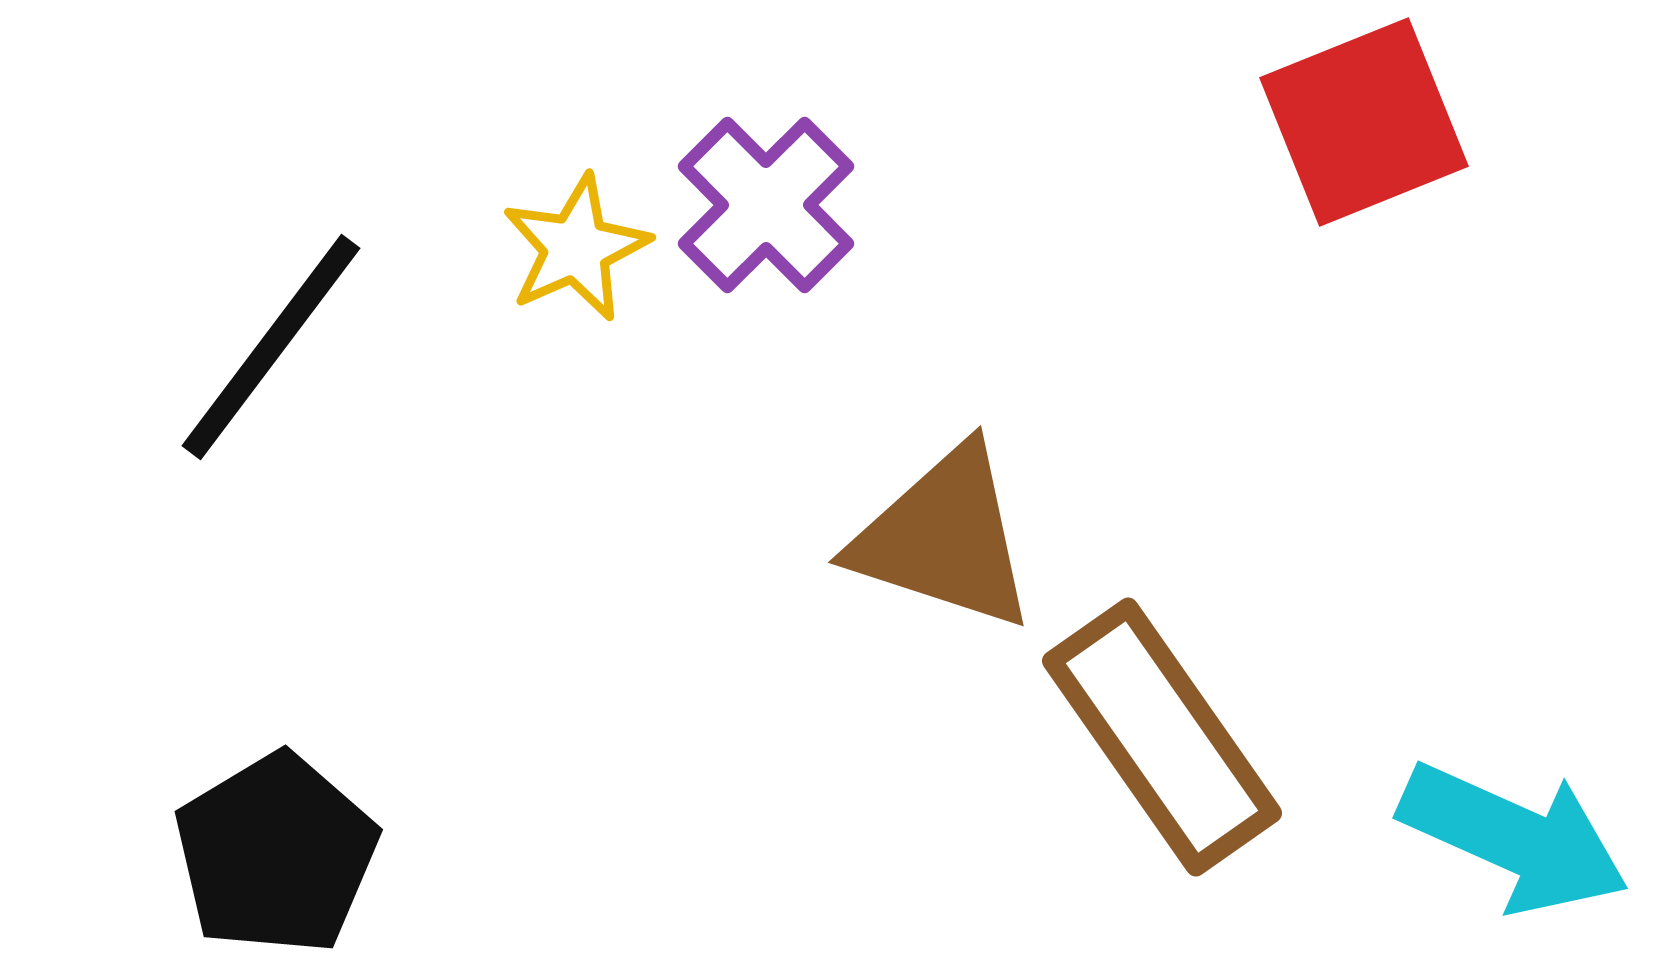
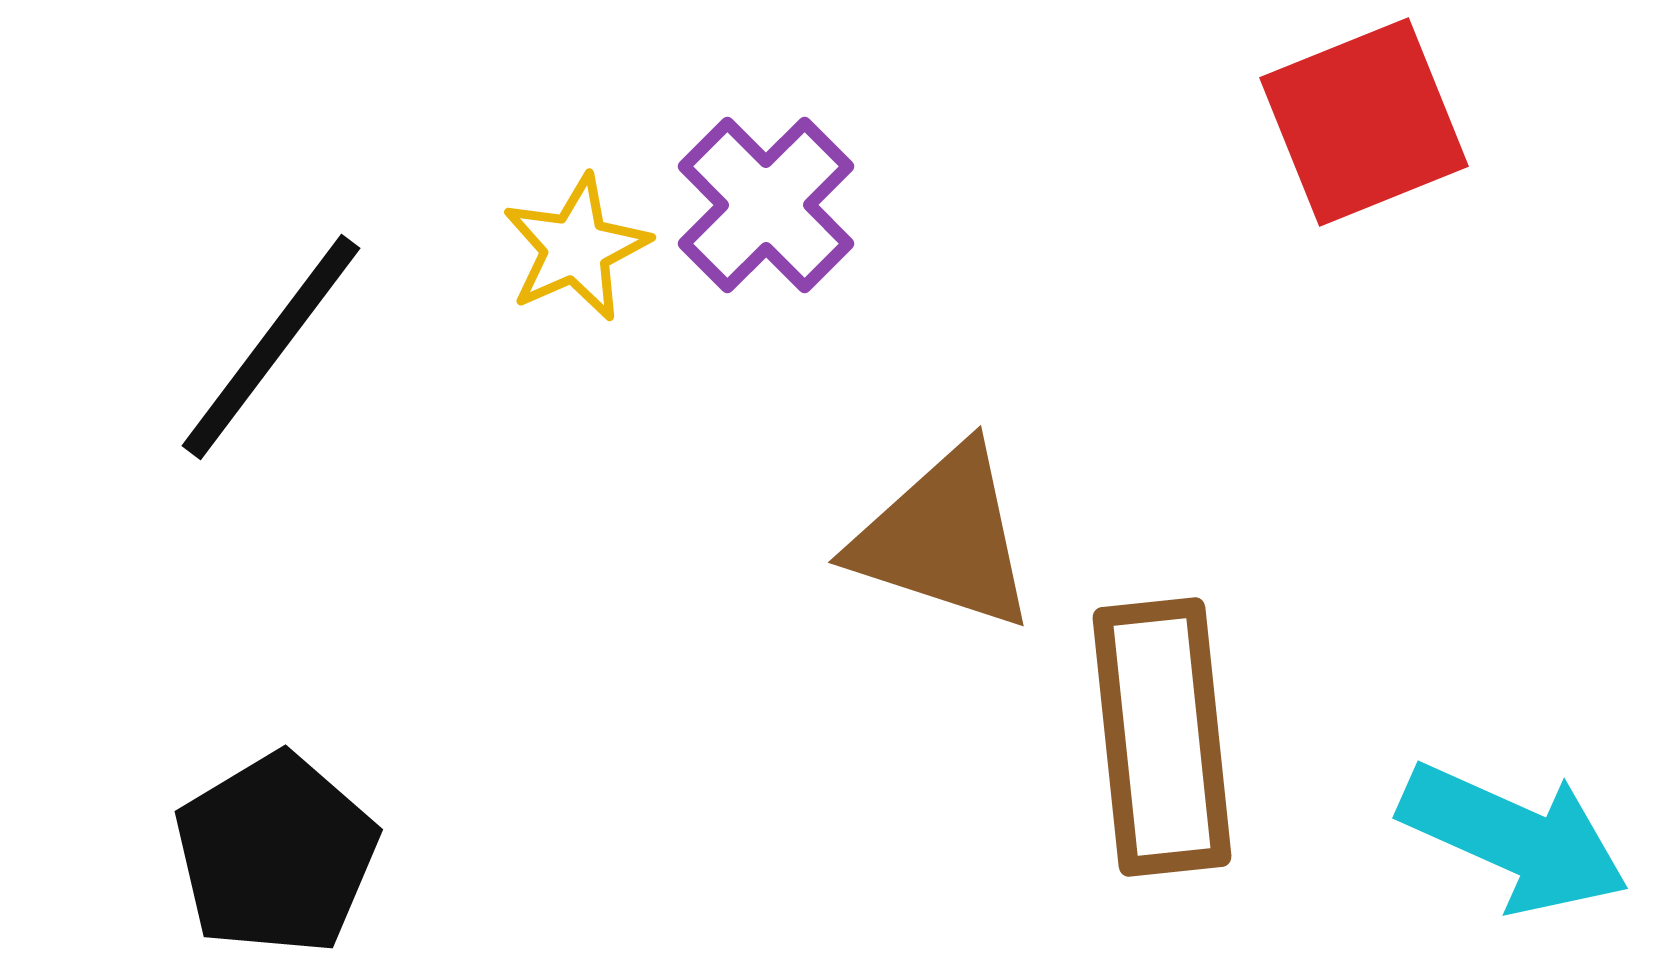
brown rectangle: rotated 29 degrees clockwise
